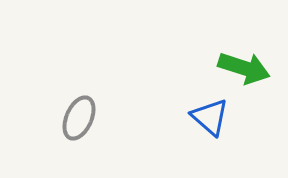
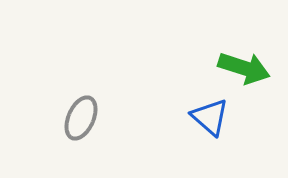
gray ellipse: moved 2 px right
